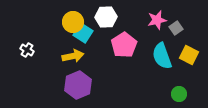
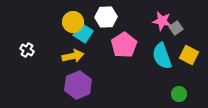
pink star: moved 5 px right, 1 px down; rotated 24 degrees clockwise
